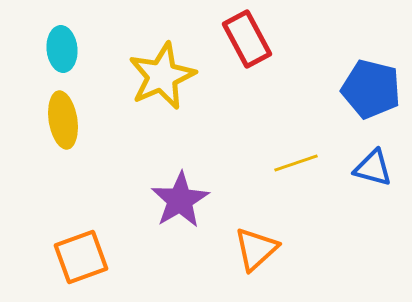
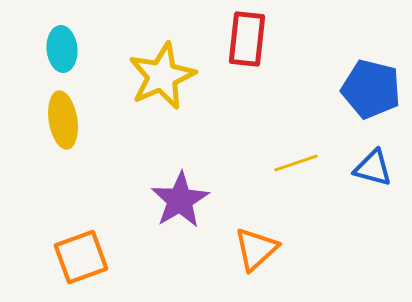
red rectangle: rotated 34 degrees clockwise
